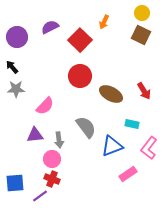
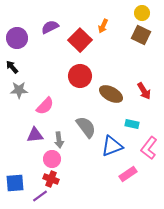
orange arrow: moved 1 px left, 4 px down
purple circle: moved 1 px down
gray star: moved 3 px right, 1 px down
red cross: moved 1 px left
